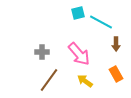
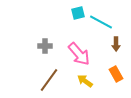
gray cross: moved 3 px right, 6 px up
